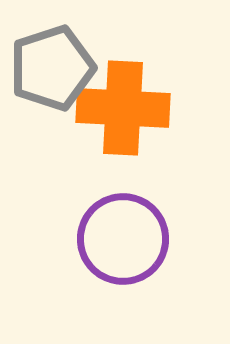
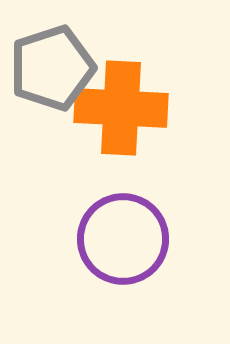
orange cross: moved 2 px left
